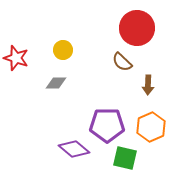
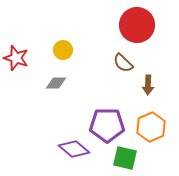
red circle: moved 3 px up
brown semicircle: moved 1 px right, 1 px down
